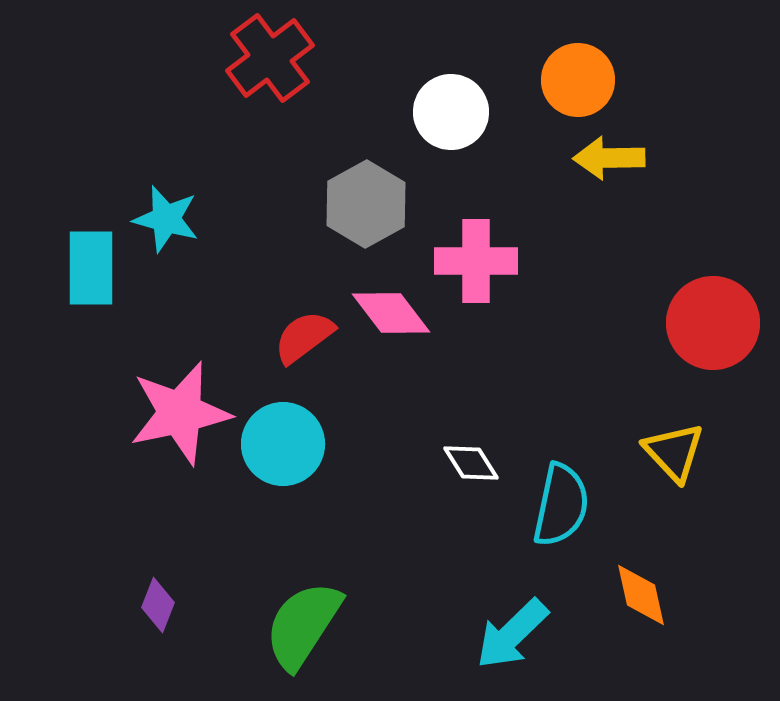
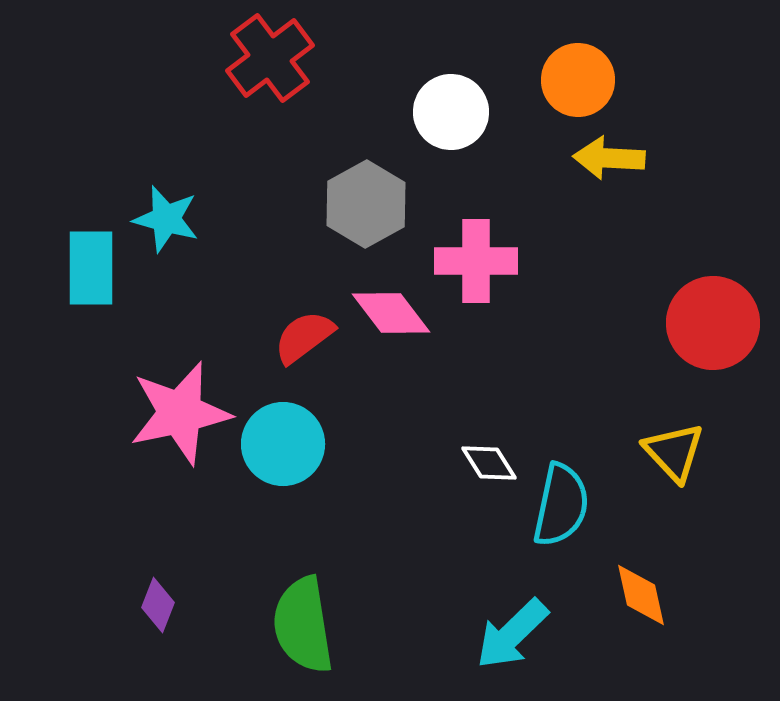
yellow arrow: rotated 4 degrees clockwise
white diamond: moved 18 px right
green semicircle: rotated 42 degrees counterclockwise
